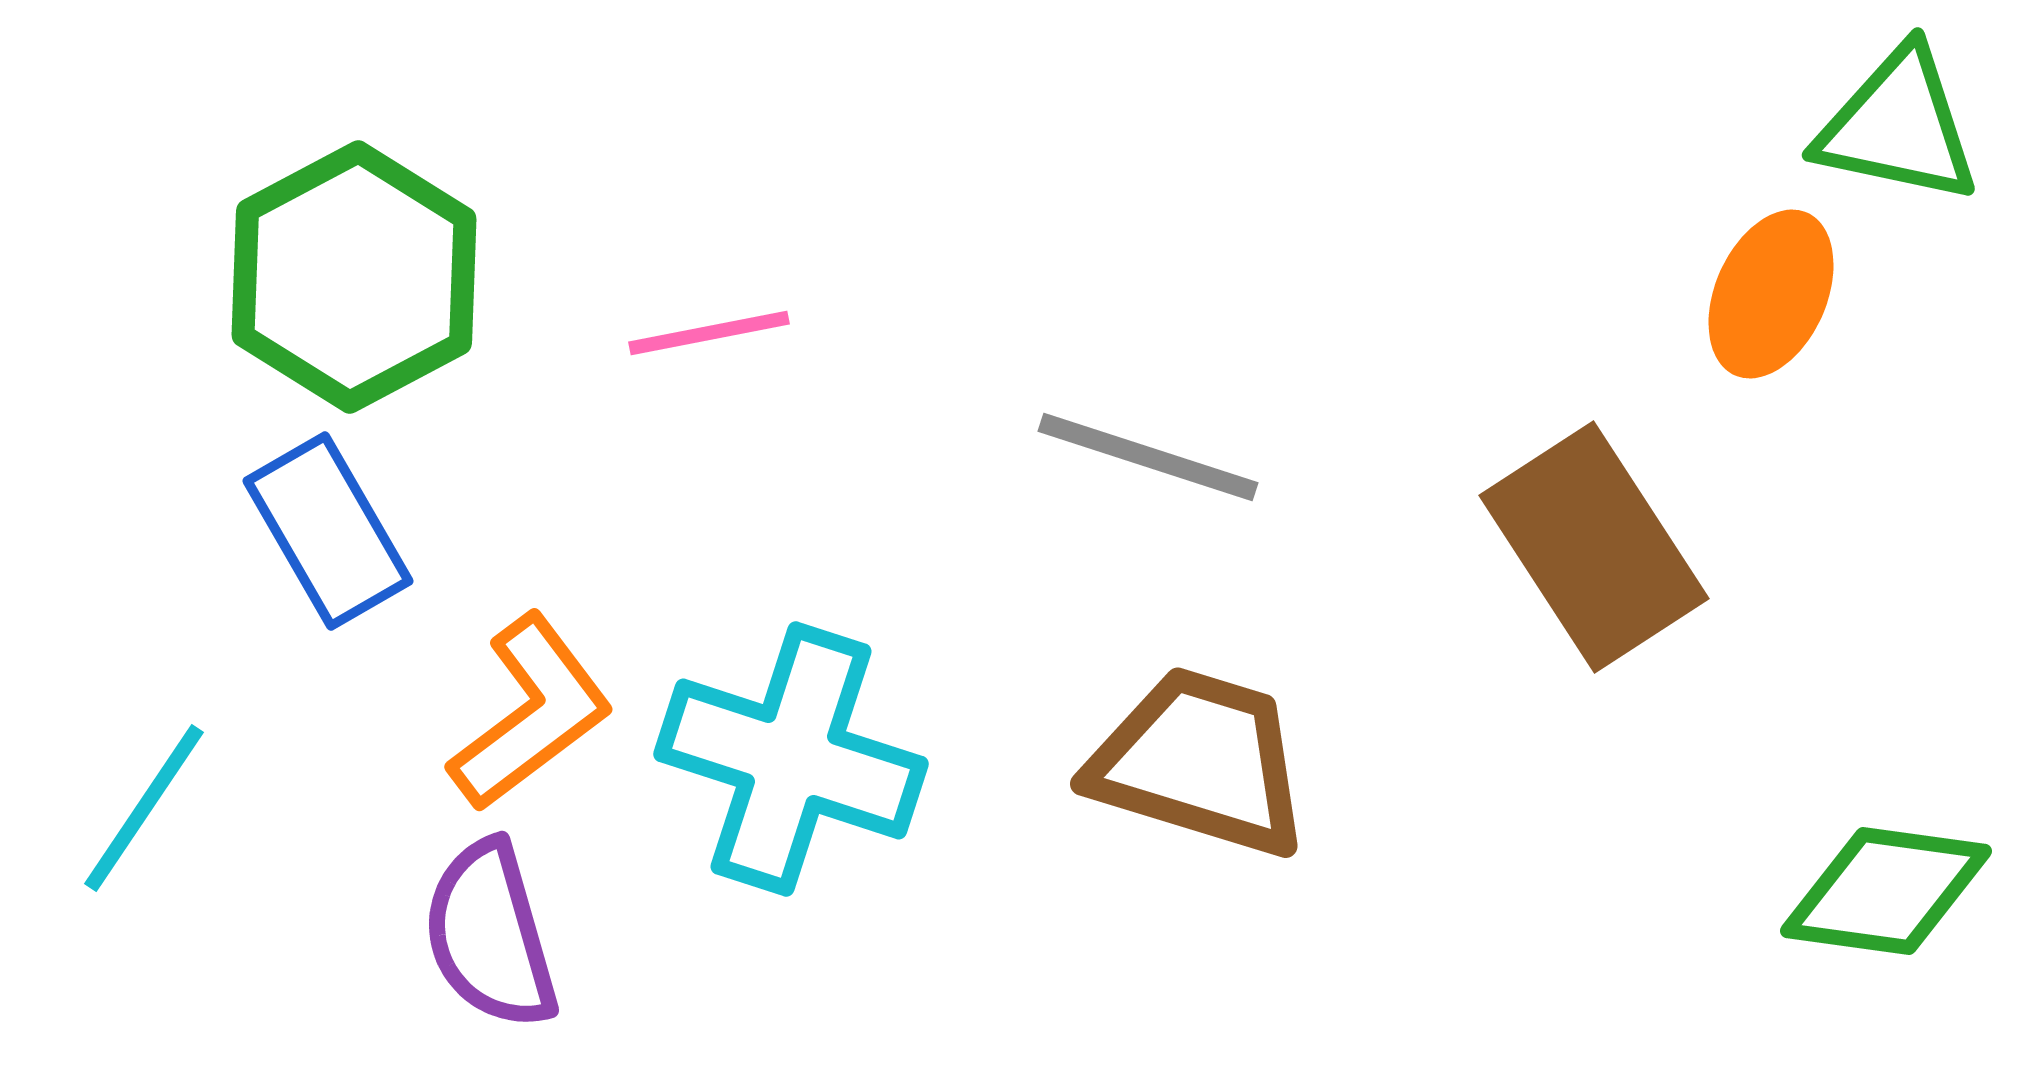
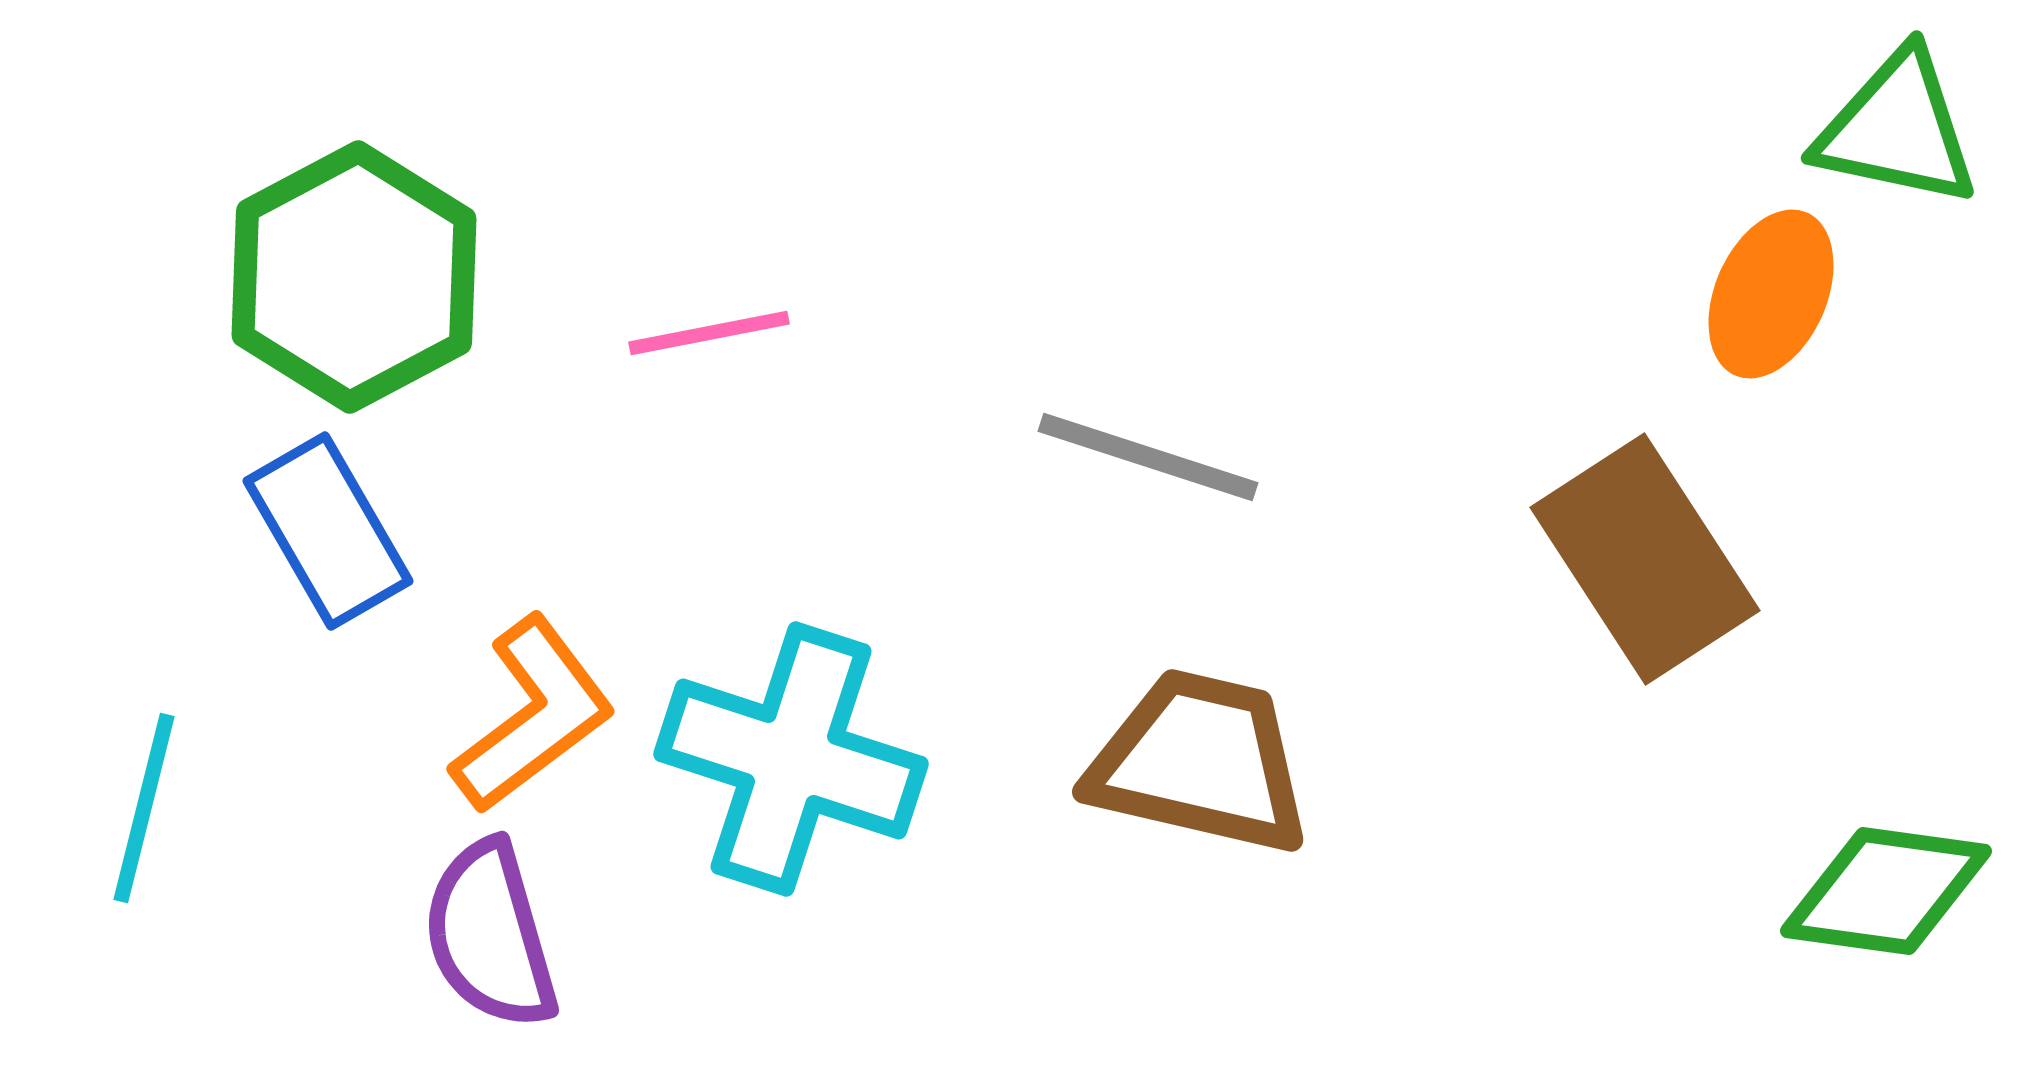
green triangle: moved 1 px left, 3 px down
brown rectangle: moved 51 px right, 12 px down
orange L-shape: moved 2 px right, 2 px down
brown trapezoid: rotated 4 degrees counterclockwise
cyan line: rotated 20 degrees counterclockwise
